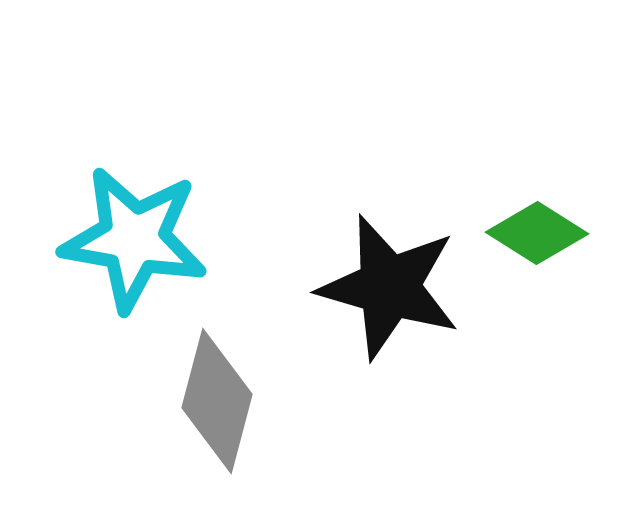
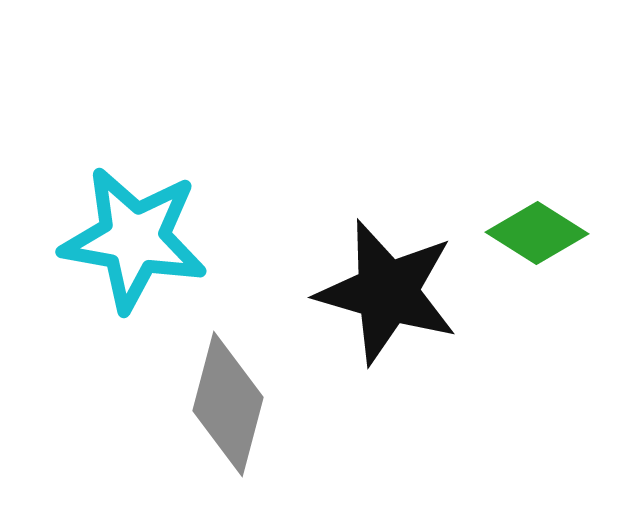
black star: moved 2 px left, 5 px down
gray diamond: moved 11 px right, 3 px down
